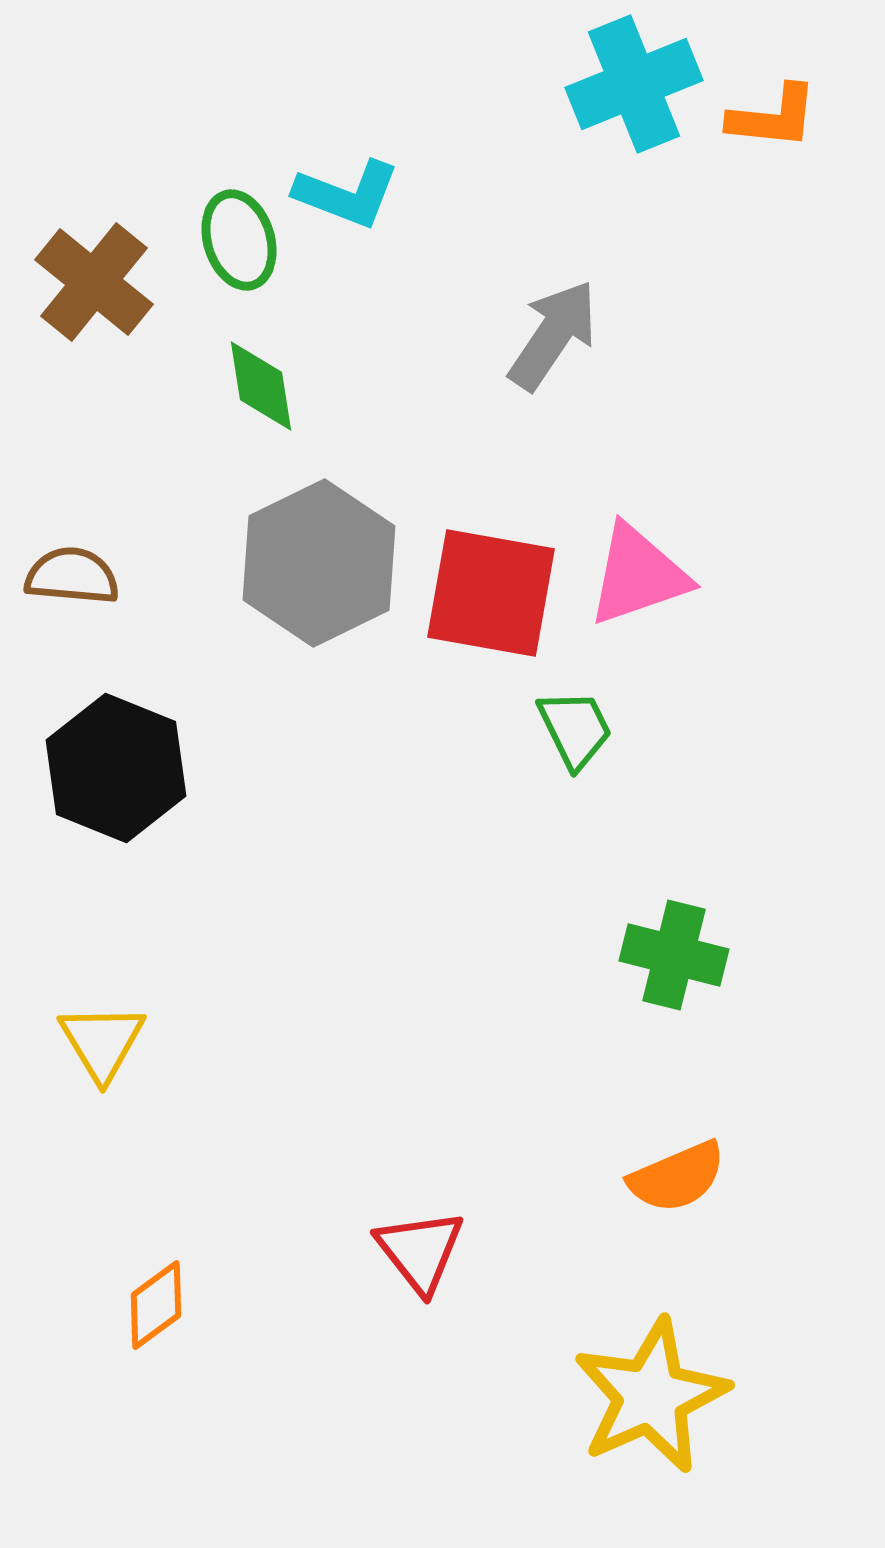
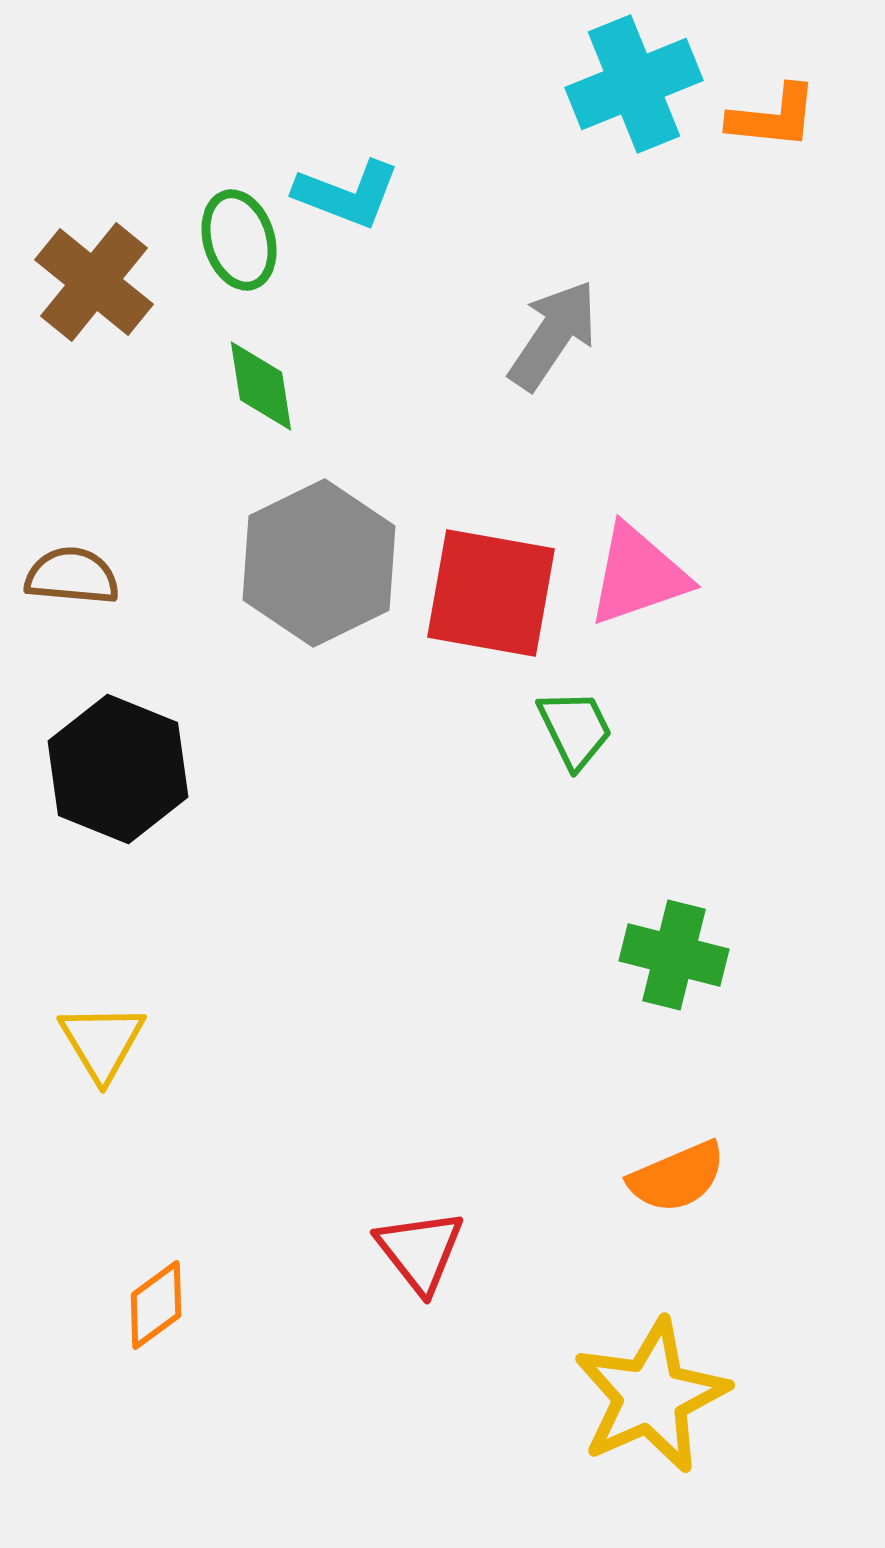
black hexagon: moved 2 px right, 1 px down
